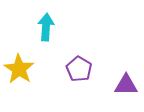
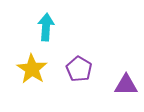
yellow star: moved 13 px right
